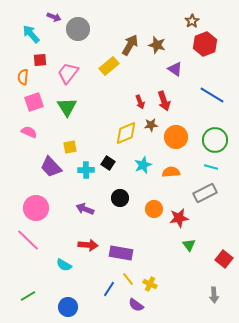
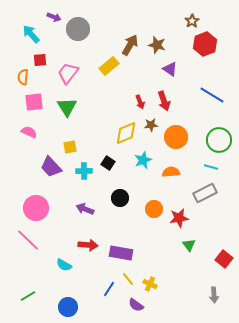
purple triangle at (175, 69): moved 5 px left
pink square at (34, 102): rotated 12 degrees clockwise
green circle at (215, 140): moved 4 px right
cyan star at (143, 165): moved 5 px up
cyan cross at (86, 170): moved 2 px left, 1 px down
